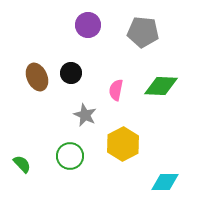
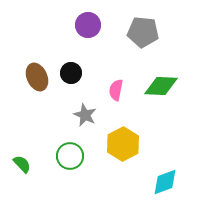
cyan diamond: rotated 20 degrees counterclockwise
